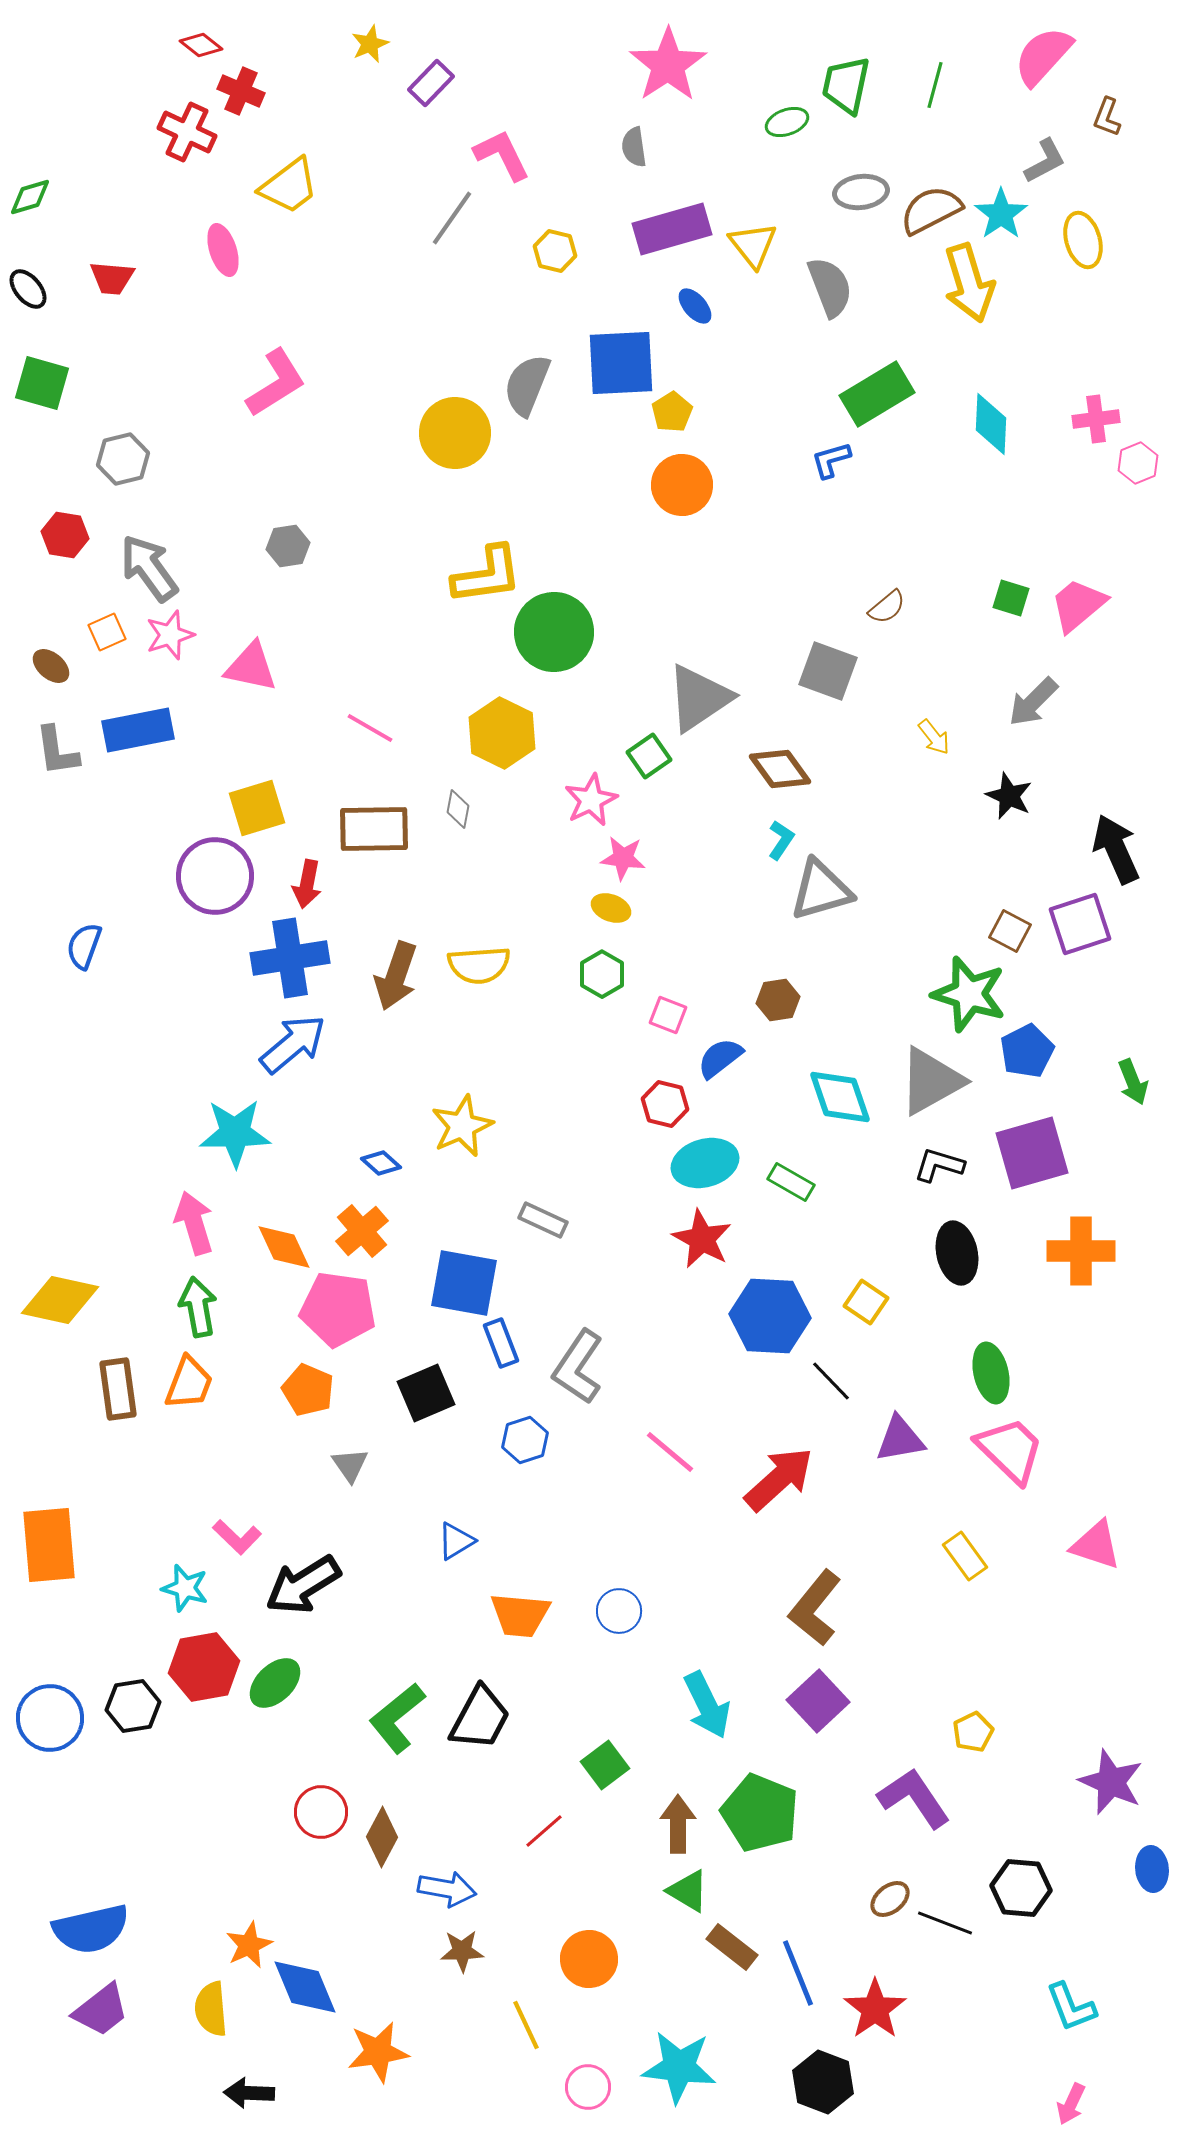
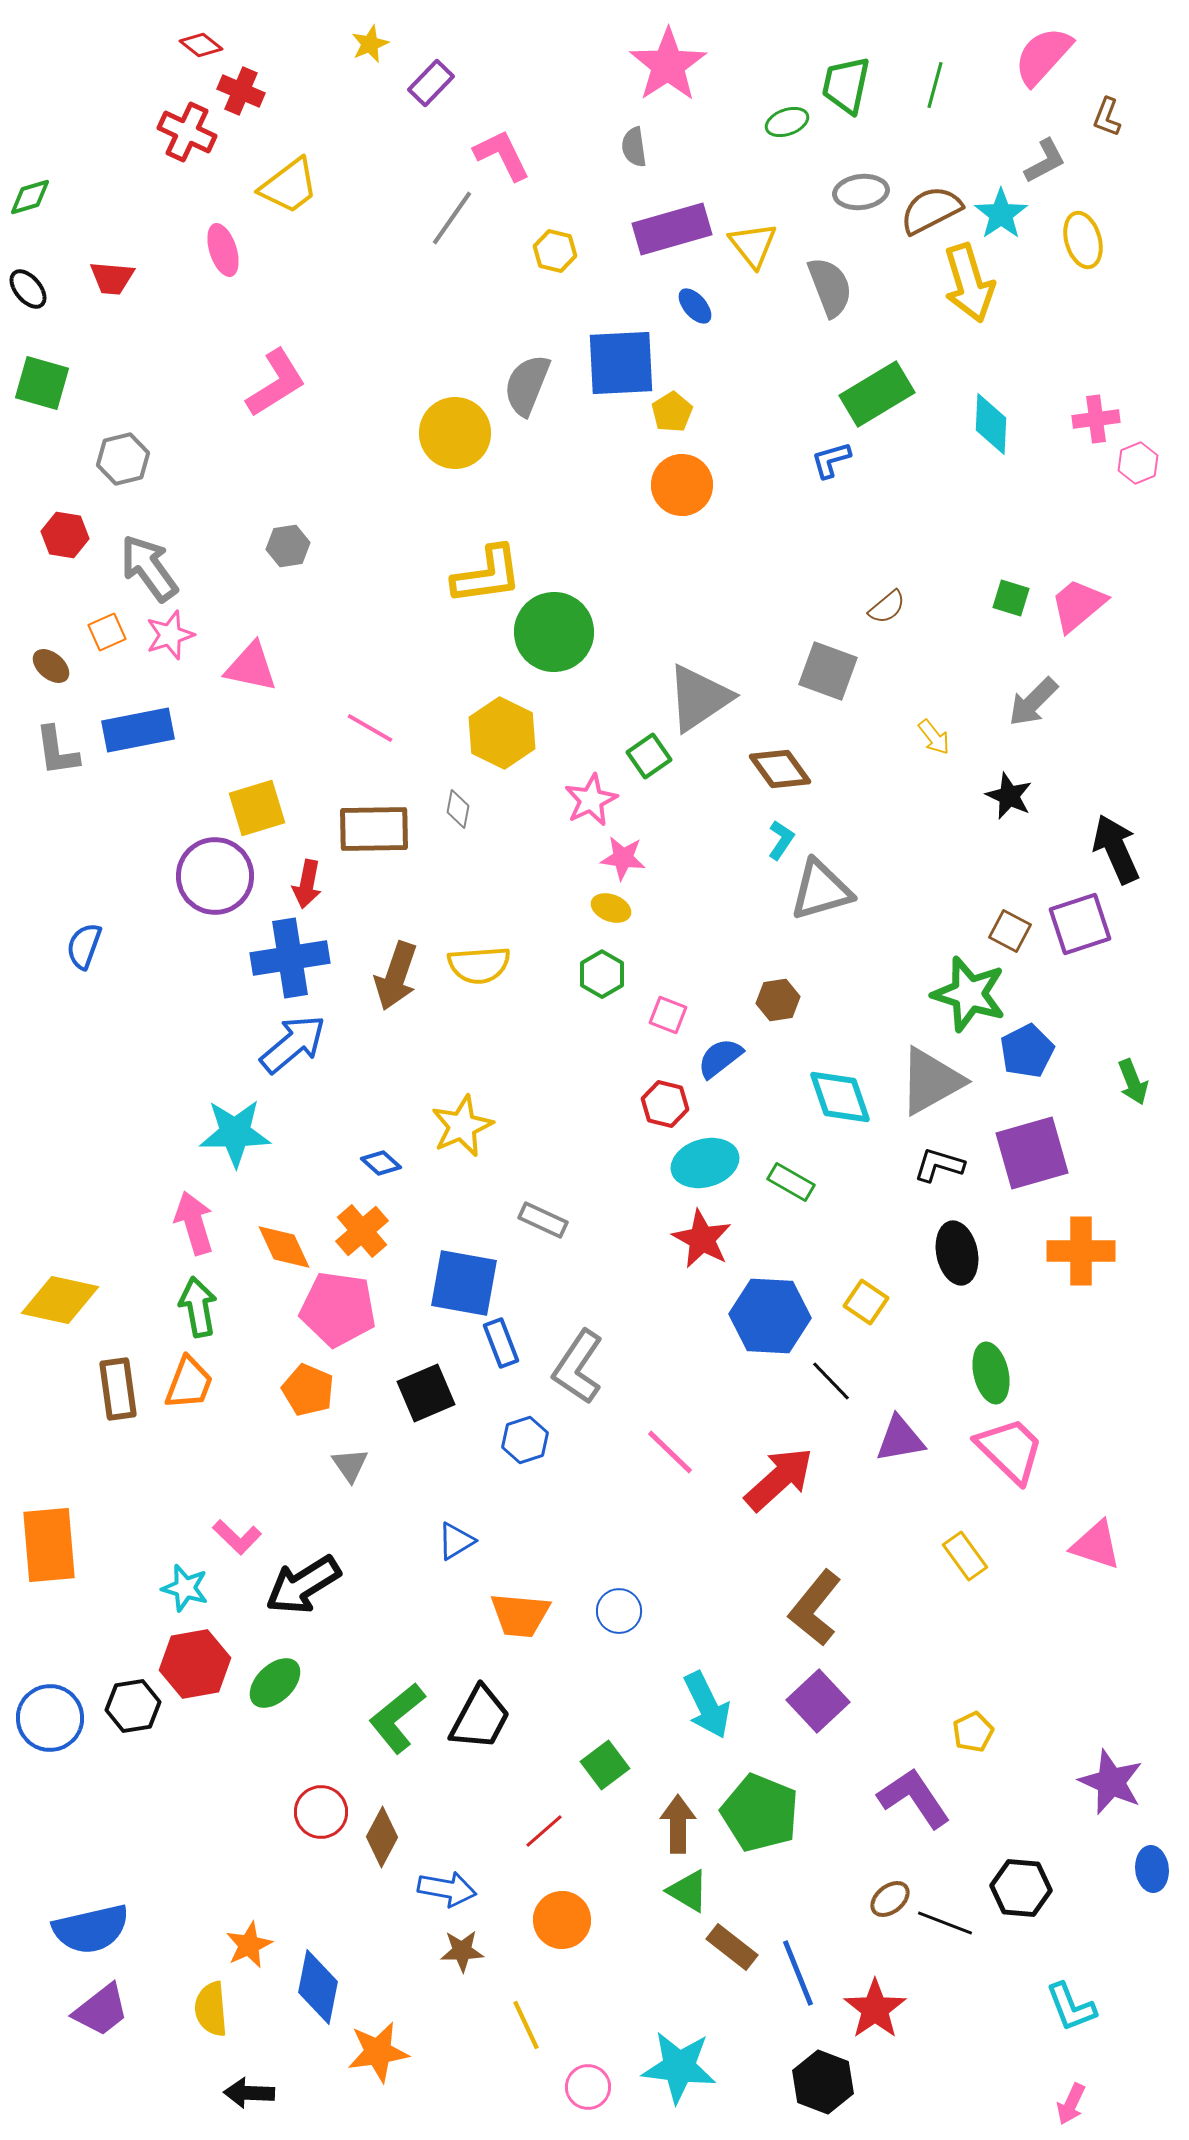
pink line at (670, 1452): rotated 4 degrees clockwise
red hexagon at (204, 1667): moved 9 px left, 3 px up
orange circle at (589, 1959): moved 27 px left, 39 px up
blue diamond at (305, 1987): moved 13 px right; rotated 34 degrees clockwise
